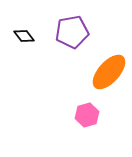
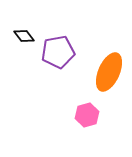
purple pentagon: moved 14 px left, 20 px down
orange ellipse: rotated 18 degrees counterclockwise
